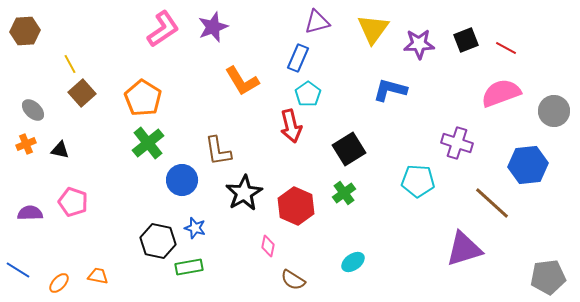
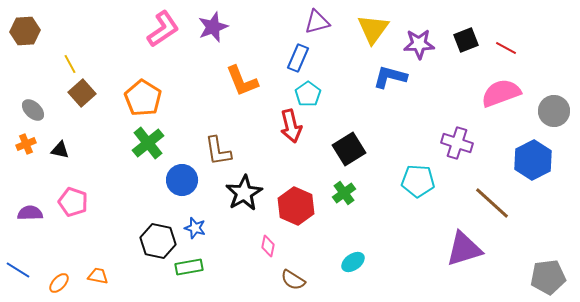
orange L-shape at (242, 81): rotated 9 degrees clockwise
blue L-shape at (390, 90): moved 13 px up
blue hexagon at (528, 165): moved 5 px right, 5 px up; rotated 21 degrees counterclockwise
